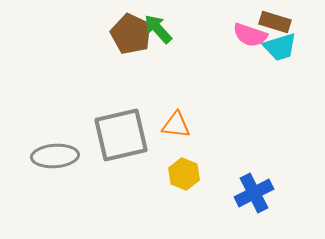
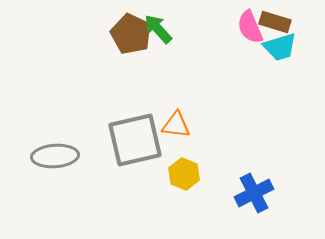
pink semicircle: moved 8 px up; rotated 48 degrees clockwise
gray square: moved 14 px right, 5 px down
